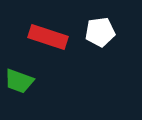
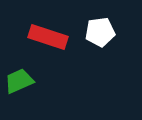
green trapezoid: rotated 136 degrees clockwise
